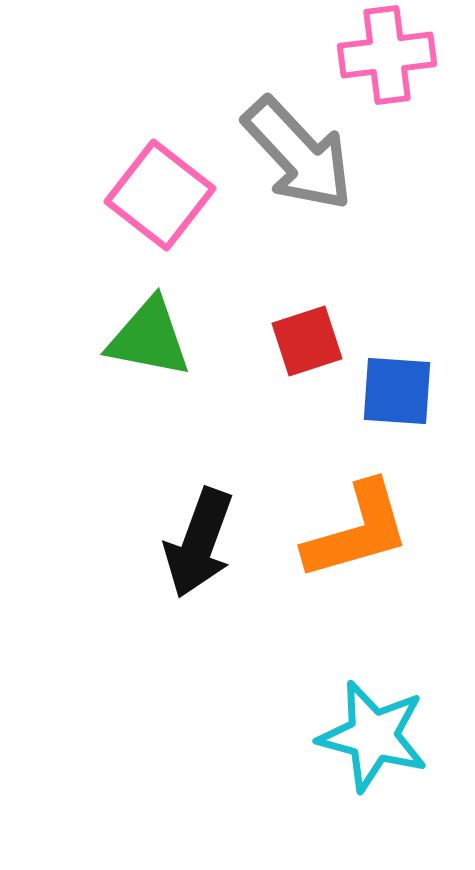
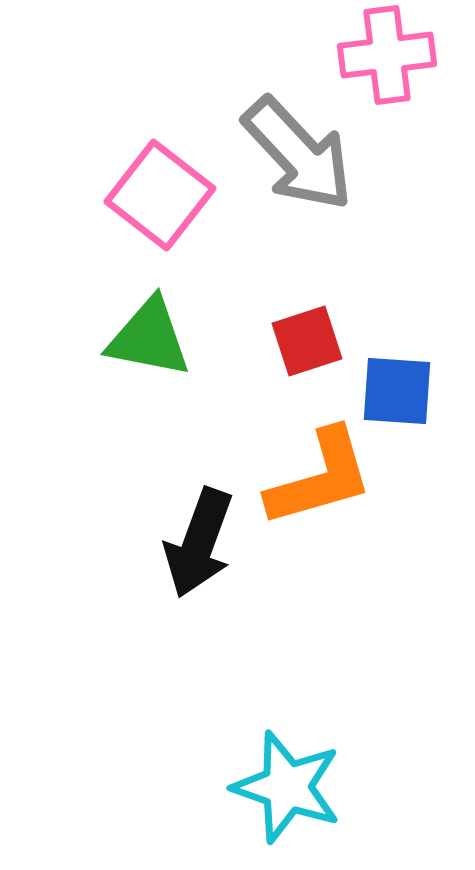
orange L-shape: moved 37 px left, 53 px up
cyan star: moved 86 px left, 51 px down; rotated 4 degrees clockwise
